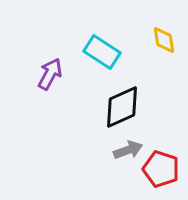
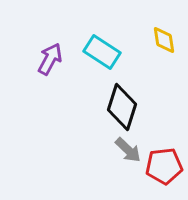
purple arrow: moved 15 px up
black diamond: rotated 48 degrees counterclockwise
gray arrow: rotated 64 degrees clockwise
red pentagon: moved 3 px right, 3 px up; rotated 24 degrees counterclockwise
